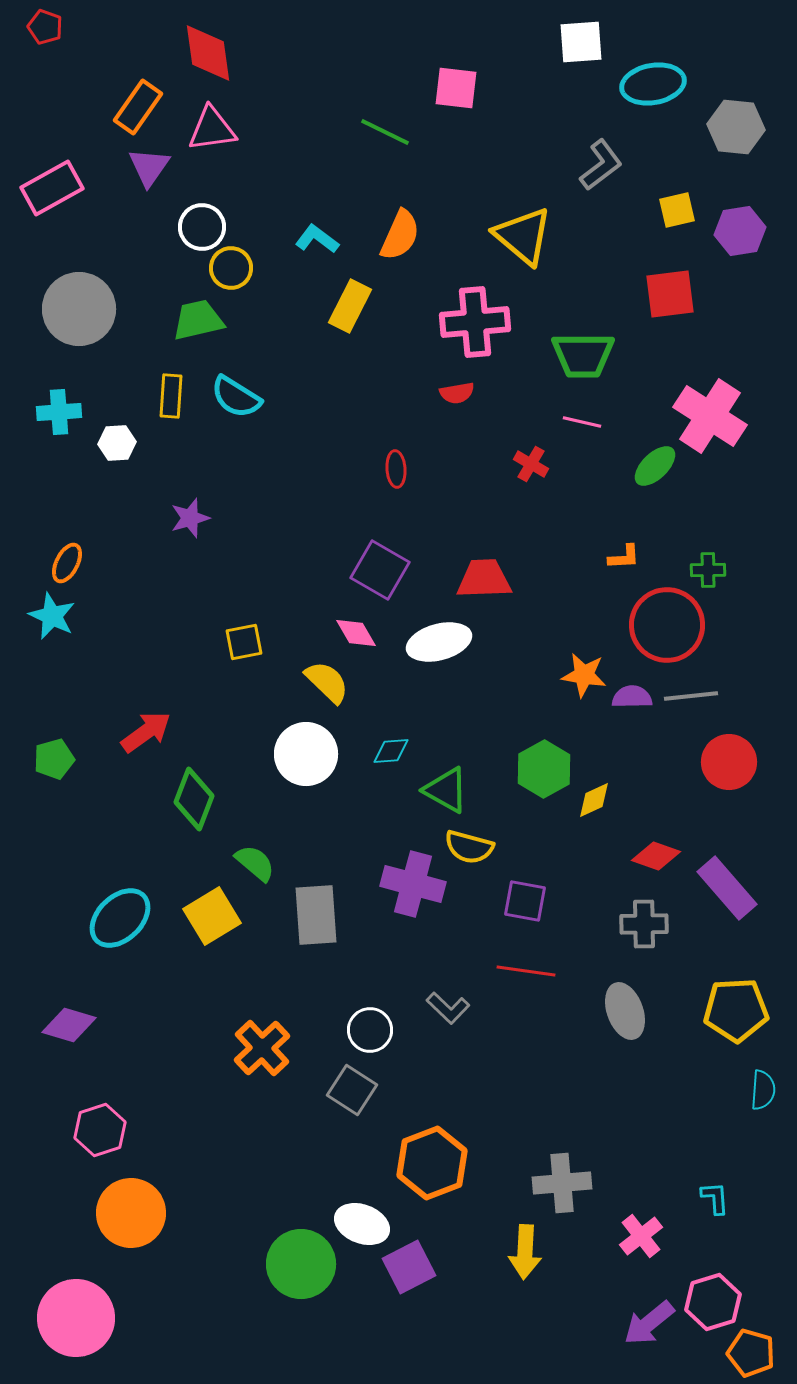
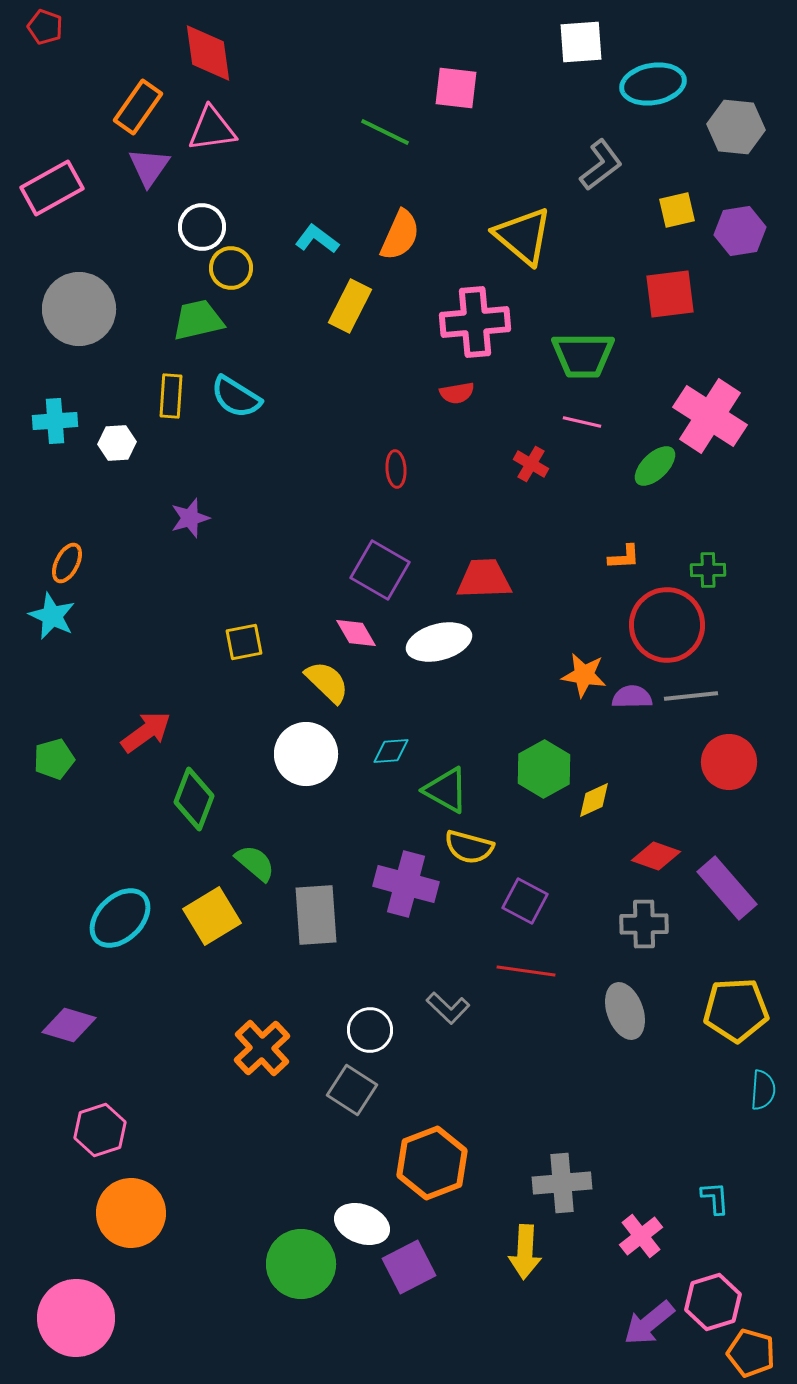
cyan cross at (59, 412): moved 4 px left, 9 px down
purple cross at (413, 884): moved 7 px left
purple square at (525, 901): rotated 18 degrees clockwise
